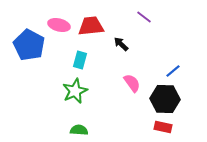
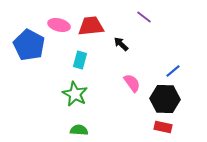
green star: moved 3 px down; rotated 20 degrees counterclockwise
